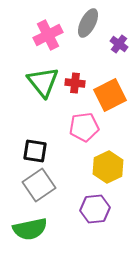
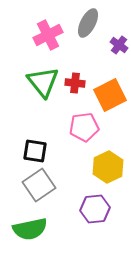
purple cross: moved 1 px down
